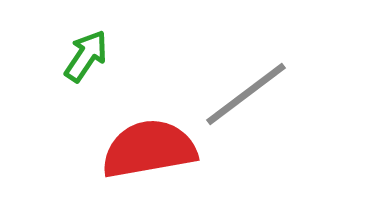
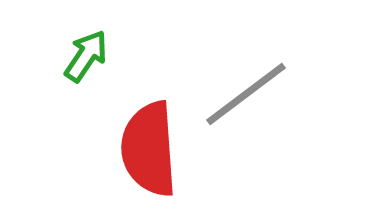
red semicircle: rotated 84 degrees counterclockwise
